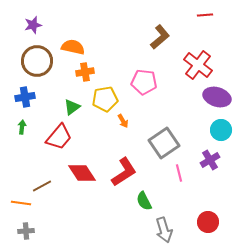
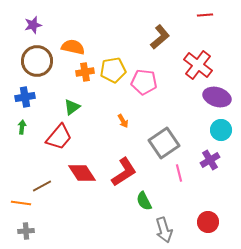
yellow pentagon: moved 8 px right, 29 px up
